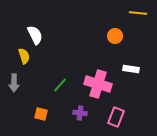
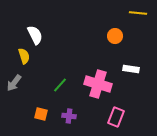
gray arrow: rotated 36 degrees clockwise
purple cross: moved 11 px left, 3 px down
